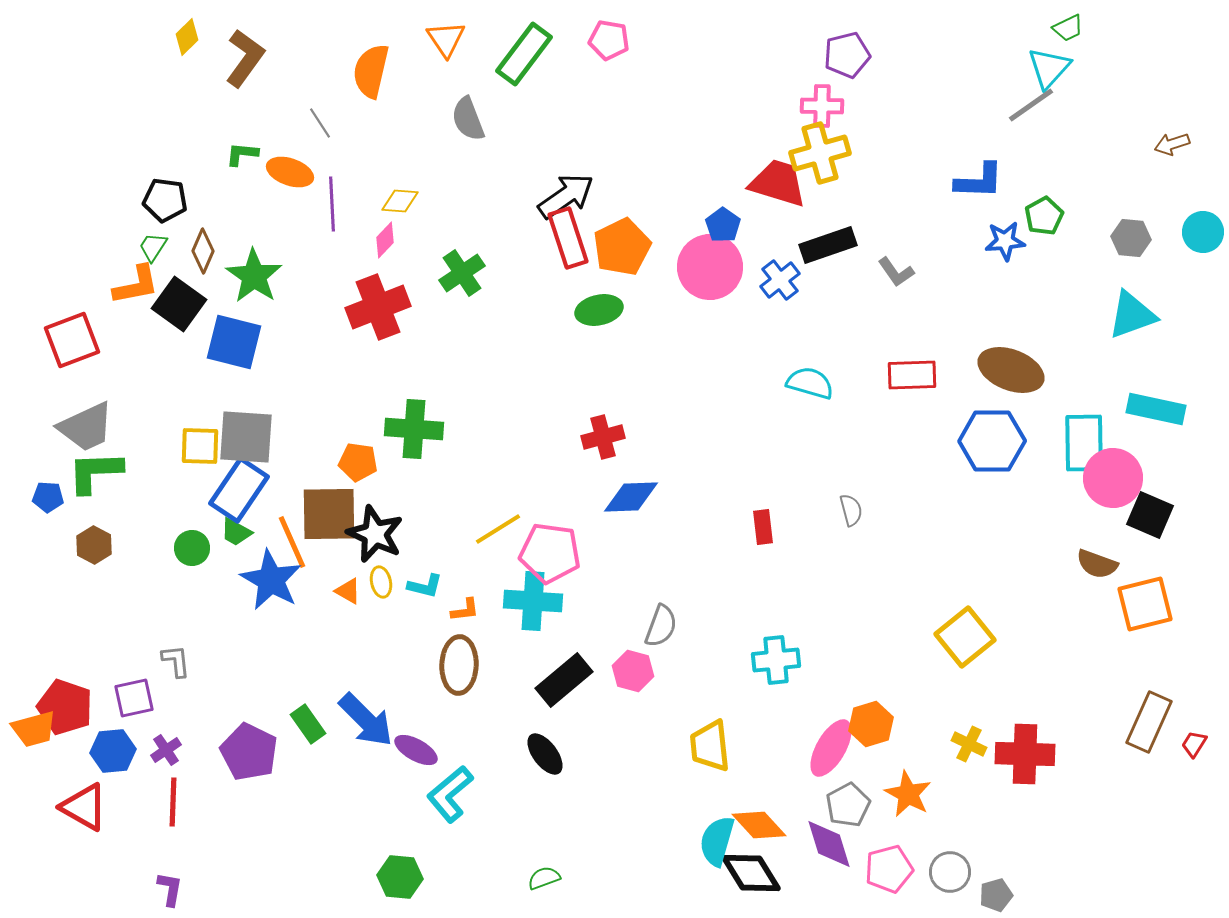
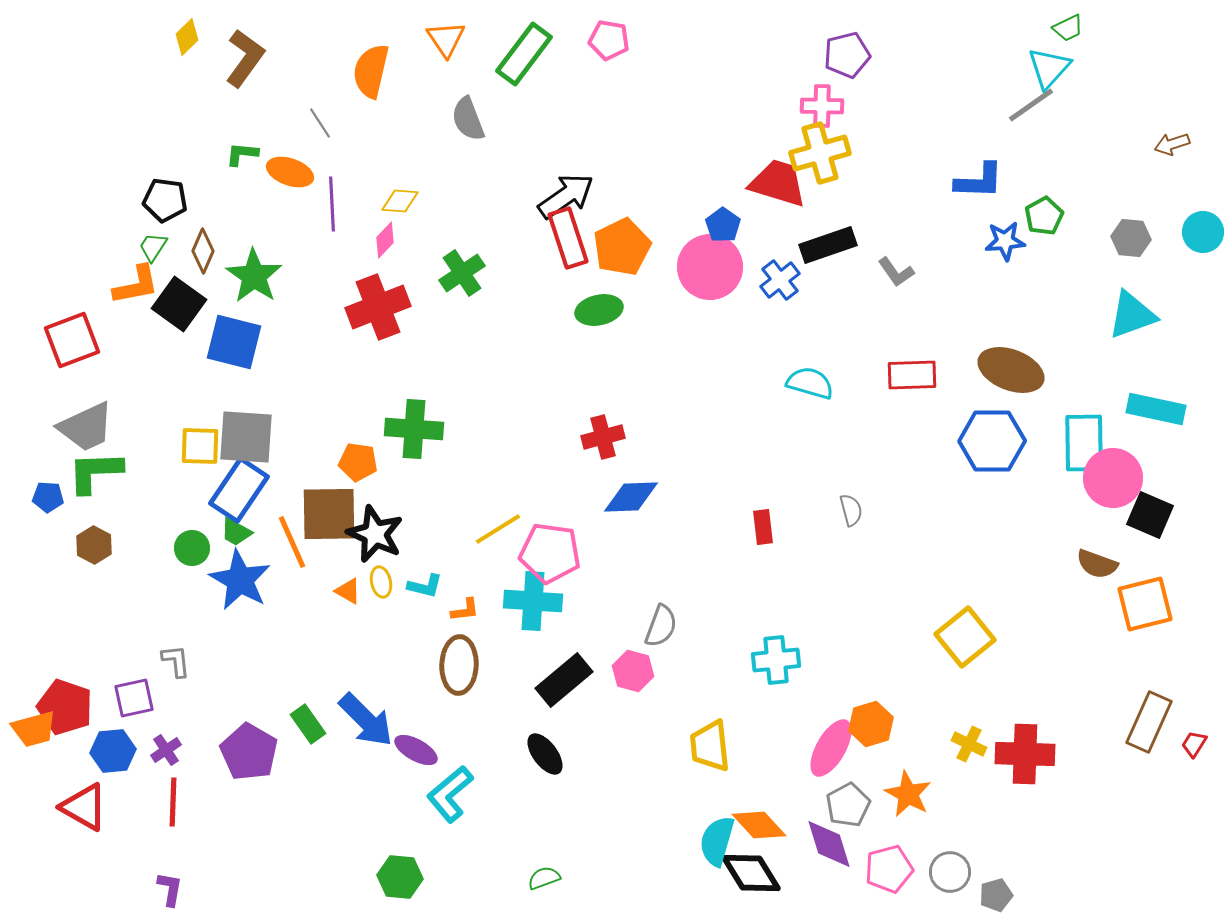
blue star at (271, 580): moved 31 px left
purple pentagon at (249, 752): rotated 4 degrees clockwise
